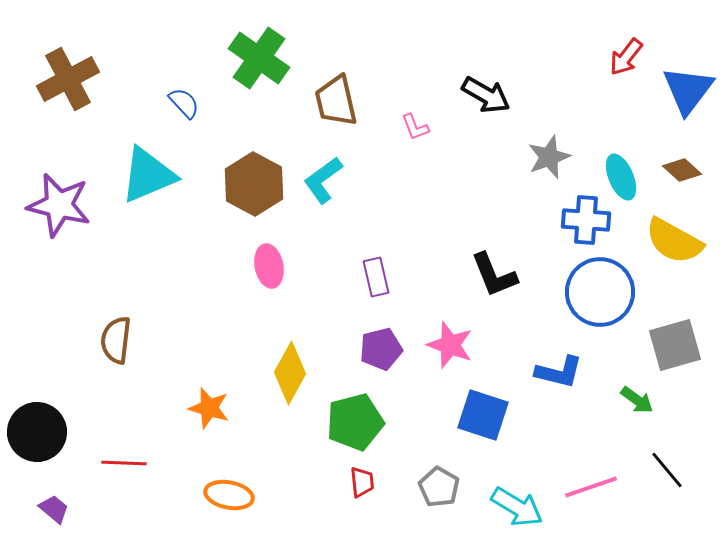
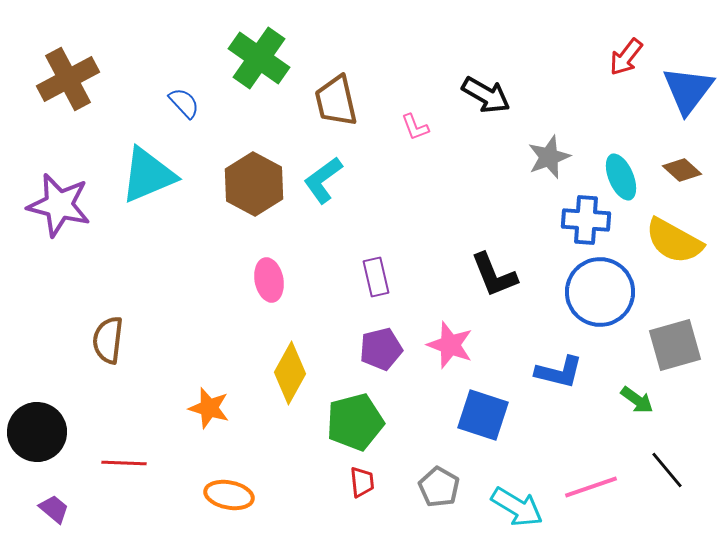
pink ellipse: moved 14 px down
brown semicircle: moved 8 px left
